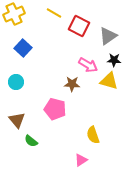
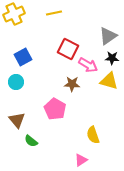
yellow line: rotated 42 degrees counterclockwise
red square: moved 11 px left, 23 px down
blue square: moved 9 px down; rotated 18 degrees clockwise
black star: moved 2 px left, 2 px up
pink pentagon: rotated 15 degrees clockwise
